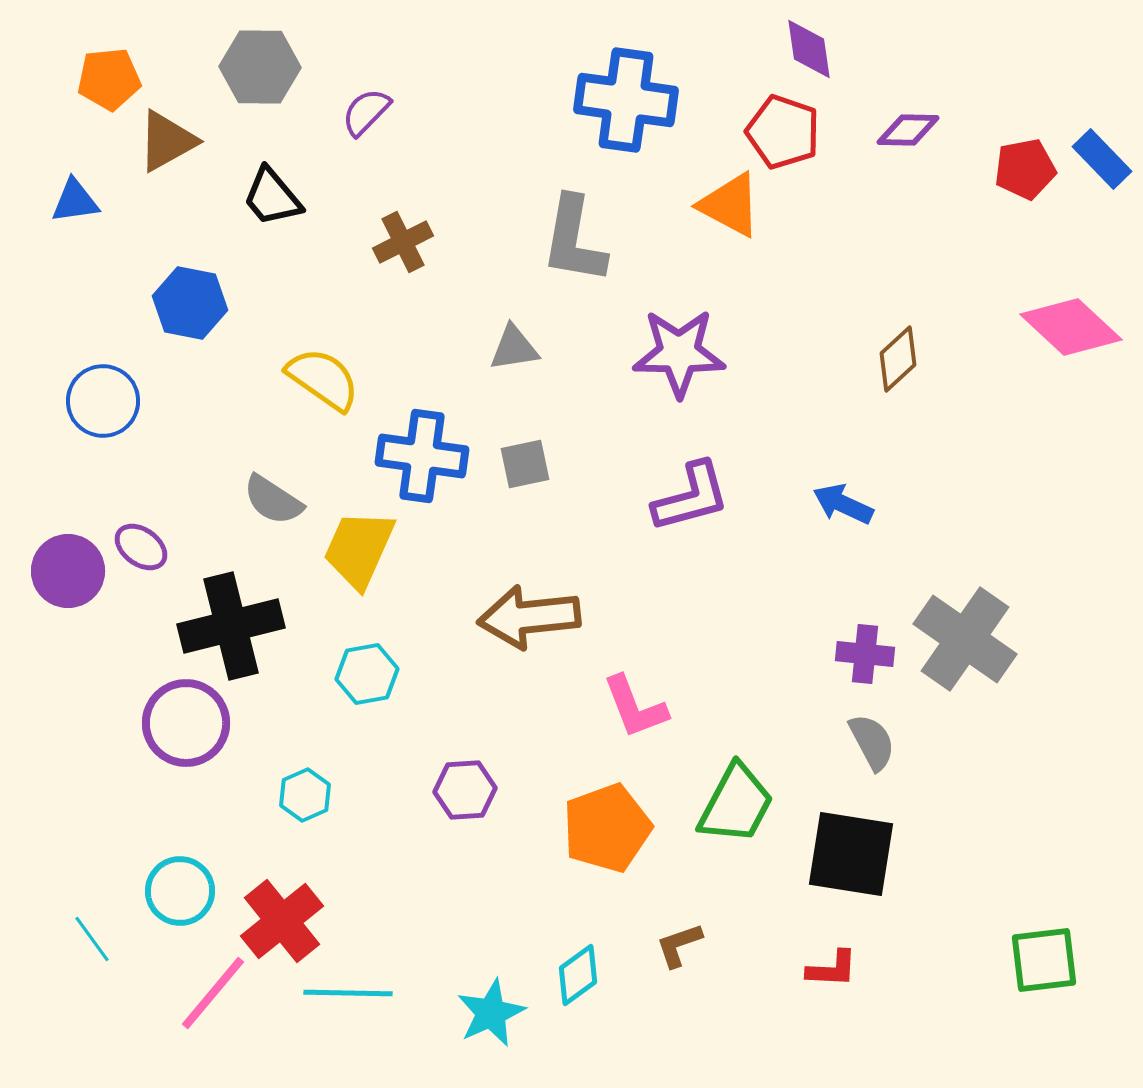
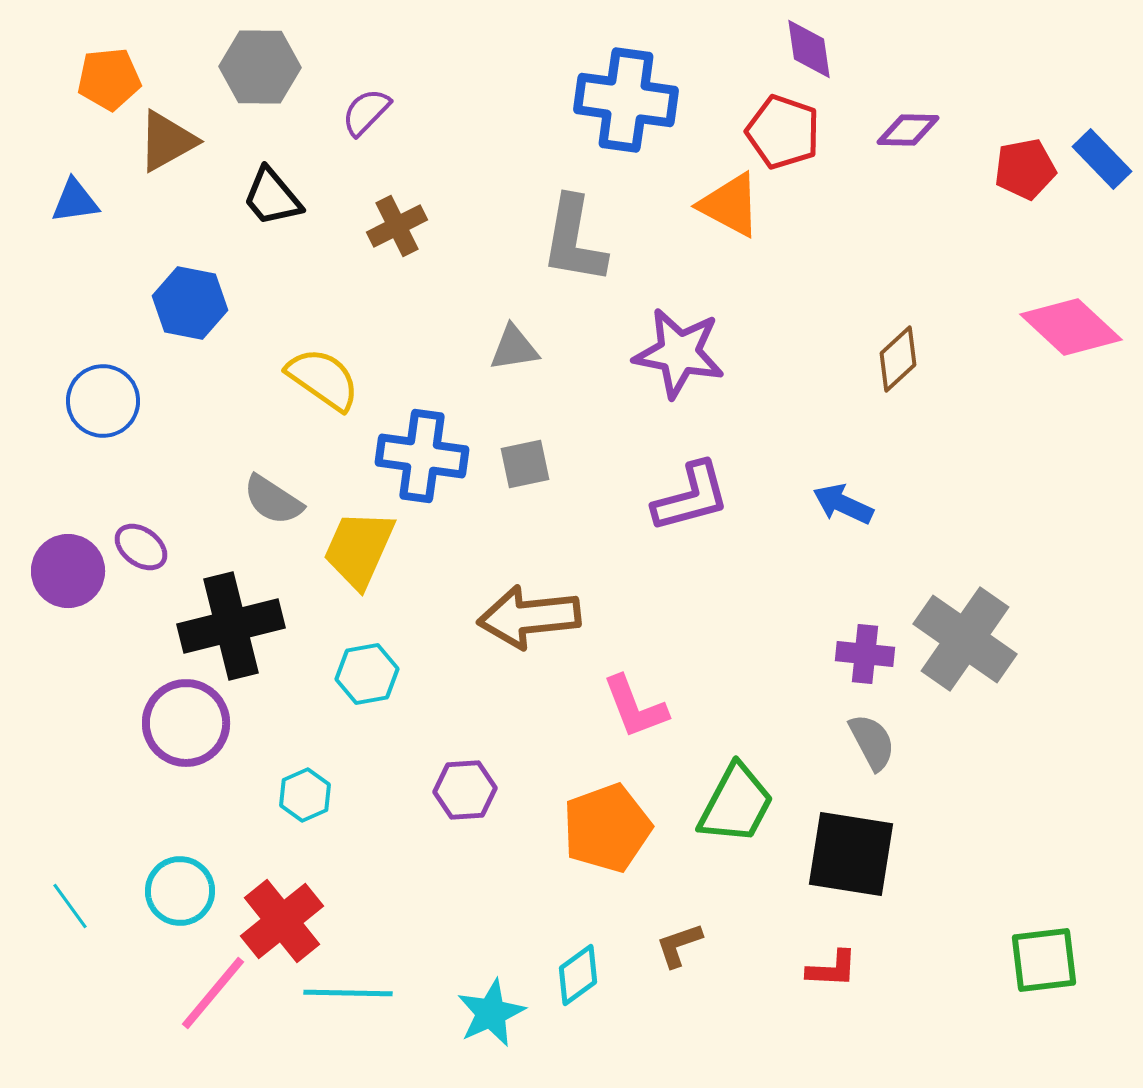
brown cross at (403, 242): moved 6 px left, 16 px up
purple star at (679, 353): rotated 10 degrees clockwise
cyan line at (92, 939): moved 22 px left, 33 px up
